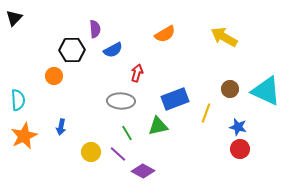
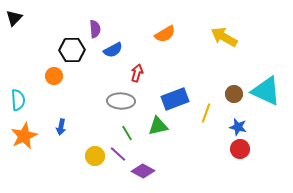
brown circle: moved 4 px right, 5 px down
yellow circle: moved 4 px right, 4 px down
